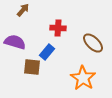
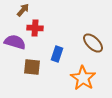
red cross: moved 23 px left
blue rectangle: moved 10 px right, 2 px down; rotated 21 degrees counterclockwise
